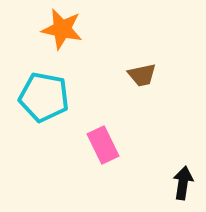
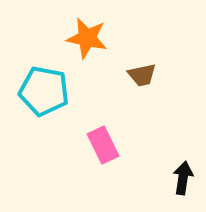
orange star: moved 25 px right, 9 px down
cyan pentagon: moved 6 px up
black arrow: moved 5 px up
